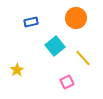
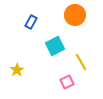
orange circle: moved 1 px left, 3 px up
blue rectangle: rotated 48 degrees counterclockwise
cyan square: rotated 12 degrees clockwise
yellow line: moved 2 px left, 4 px down; rotated 12 degrees clockwise
